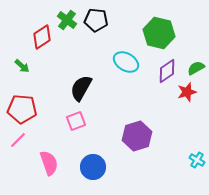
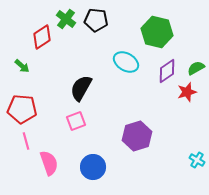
green cross: moved 1 px left, 1 px up
green hexagon: moved 2 px left, 1 px up
pink line: moved 8 px right, 1 px down; rotated 60 degrees counterclockwise
